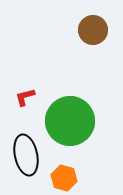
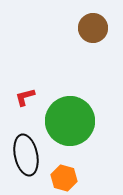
brown circle: moved 2 px up
